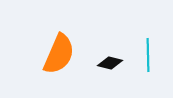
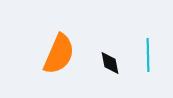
black diamond: rotated 65 degrees clockwise
